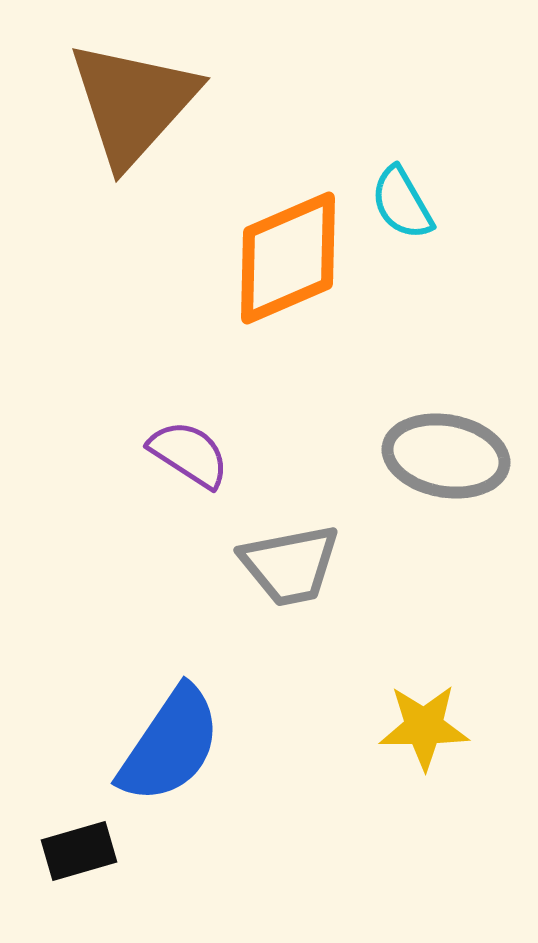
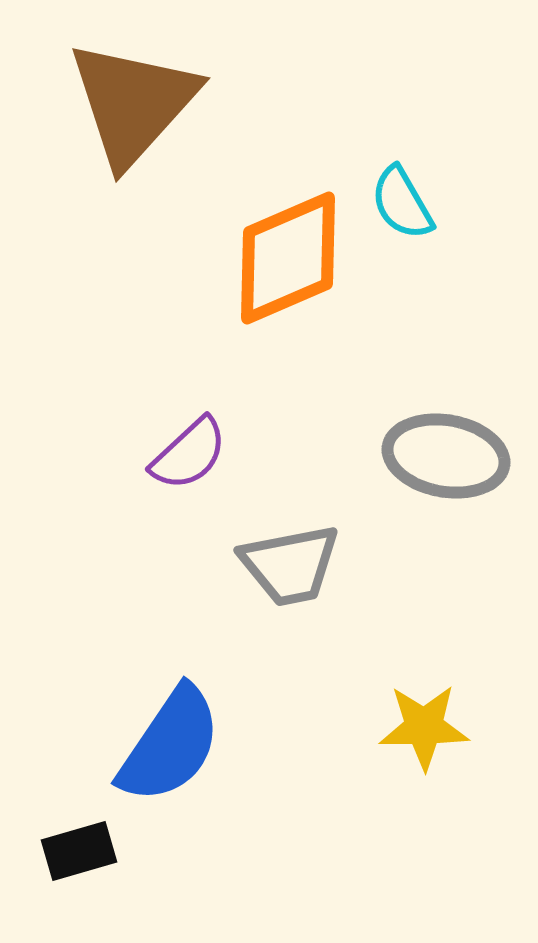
purple semicircle: rotated 104 degrees clockwise
